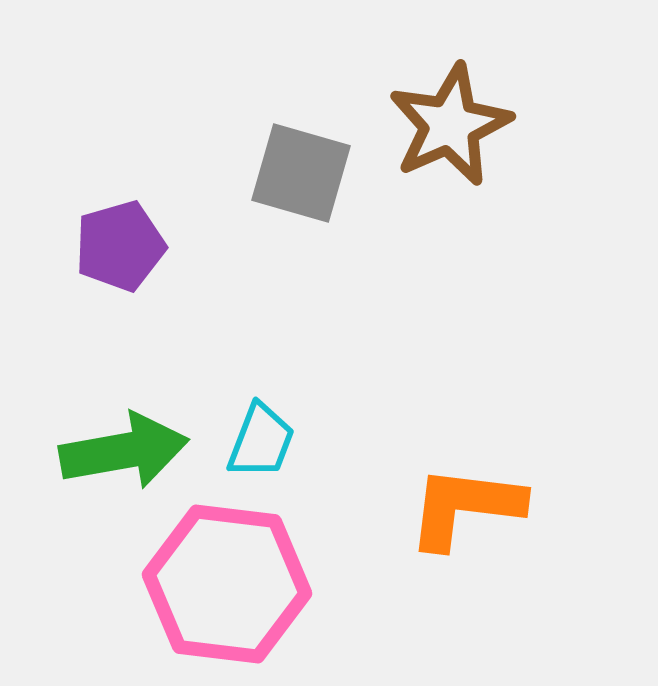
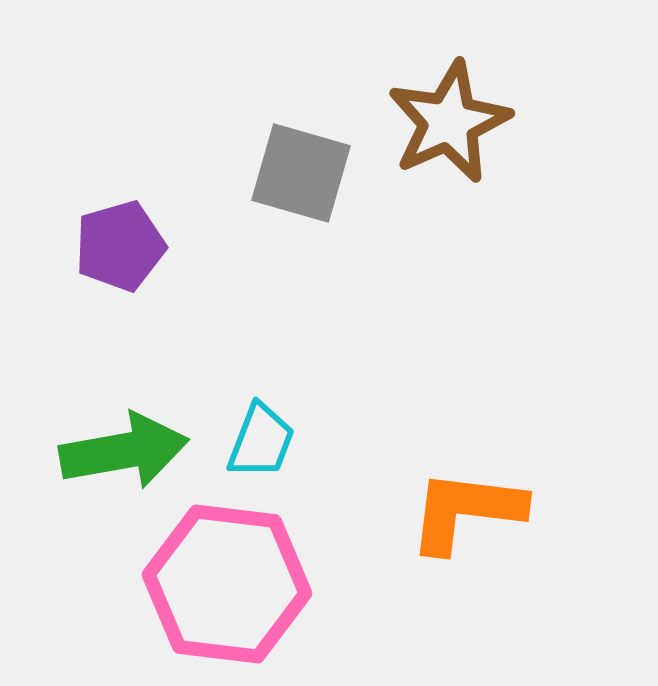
brown star: moved 1 px left, 3 px up
orange L-shape: moved 1 px right, 4 px down
